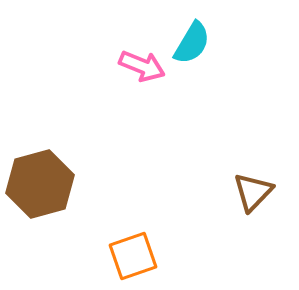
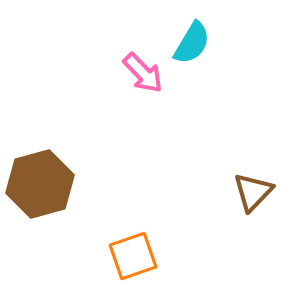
pink arrow: moved 1 px right, 7 px down; rotated 24 degrees clockwise
